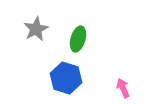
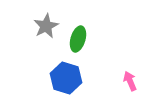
gray star: moved 10 px right, 3 px up
pink arrow: moved 7 px right, 7 px up
